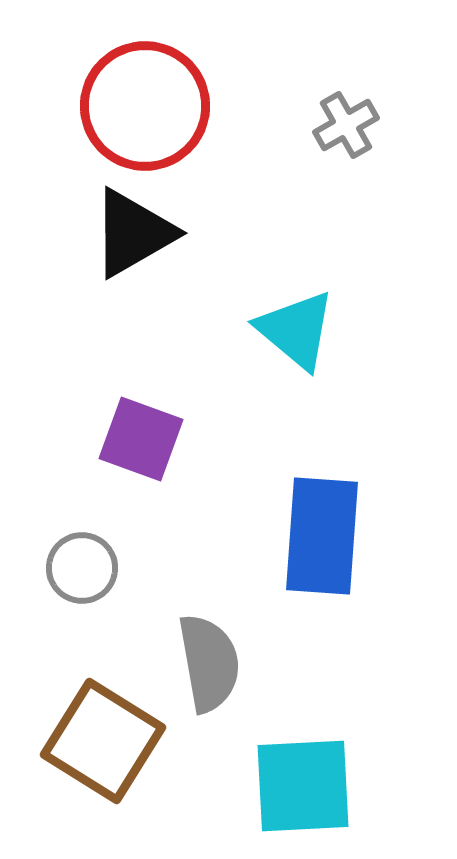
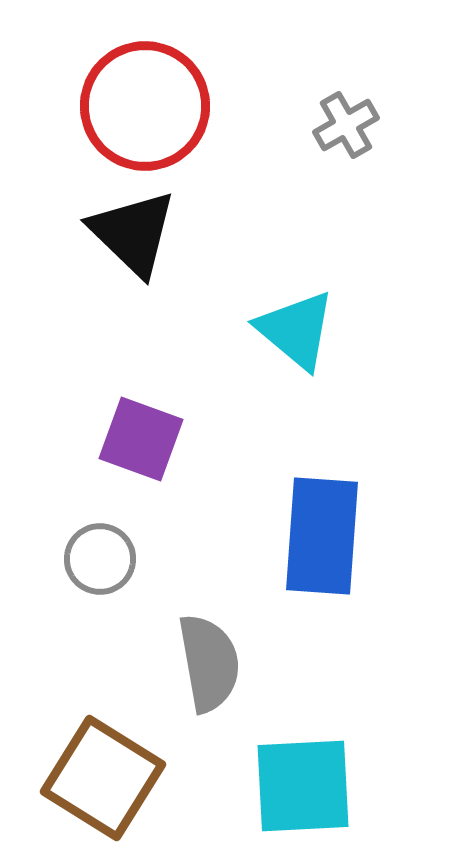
black triangle: rotated 46 degrees counterclockwise
gray circle: moved 18 px right, 9 px up
brown square: moved 37 px down
